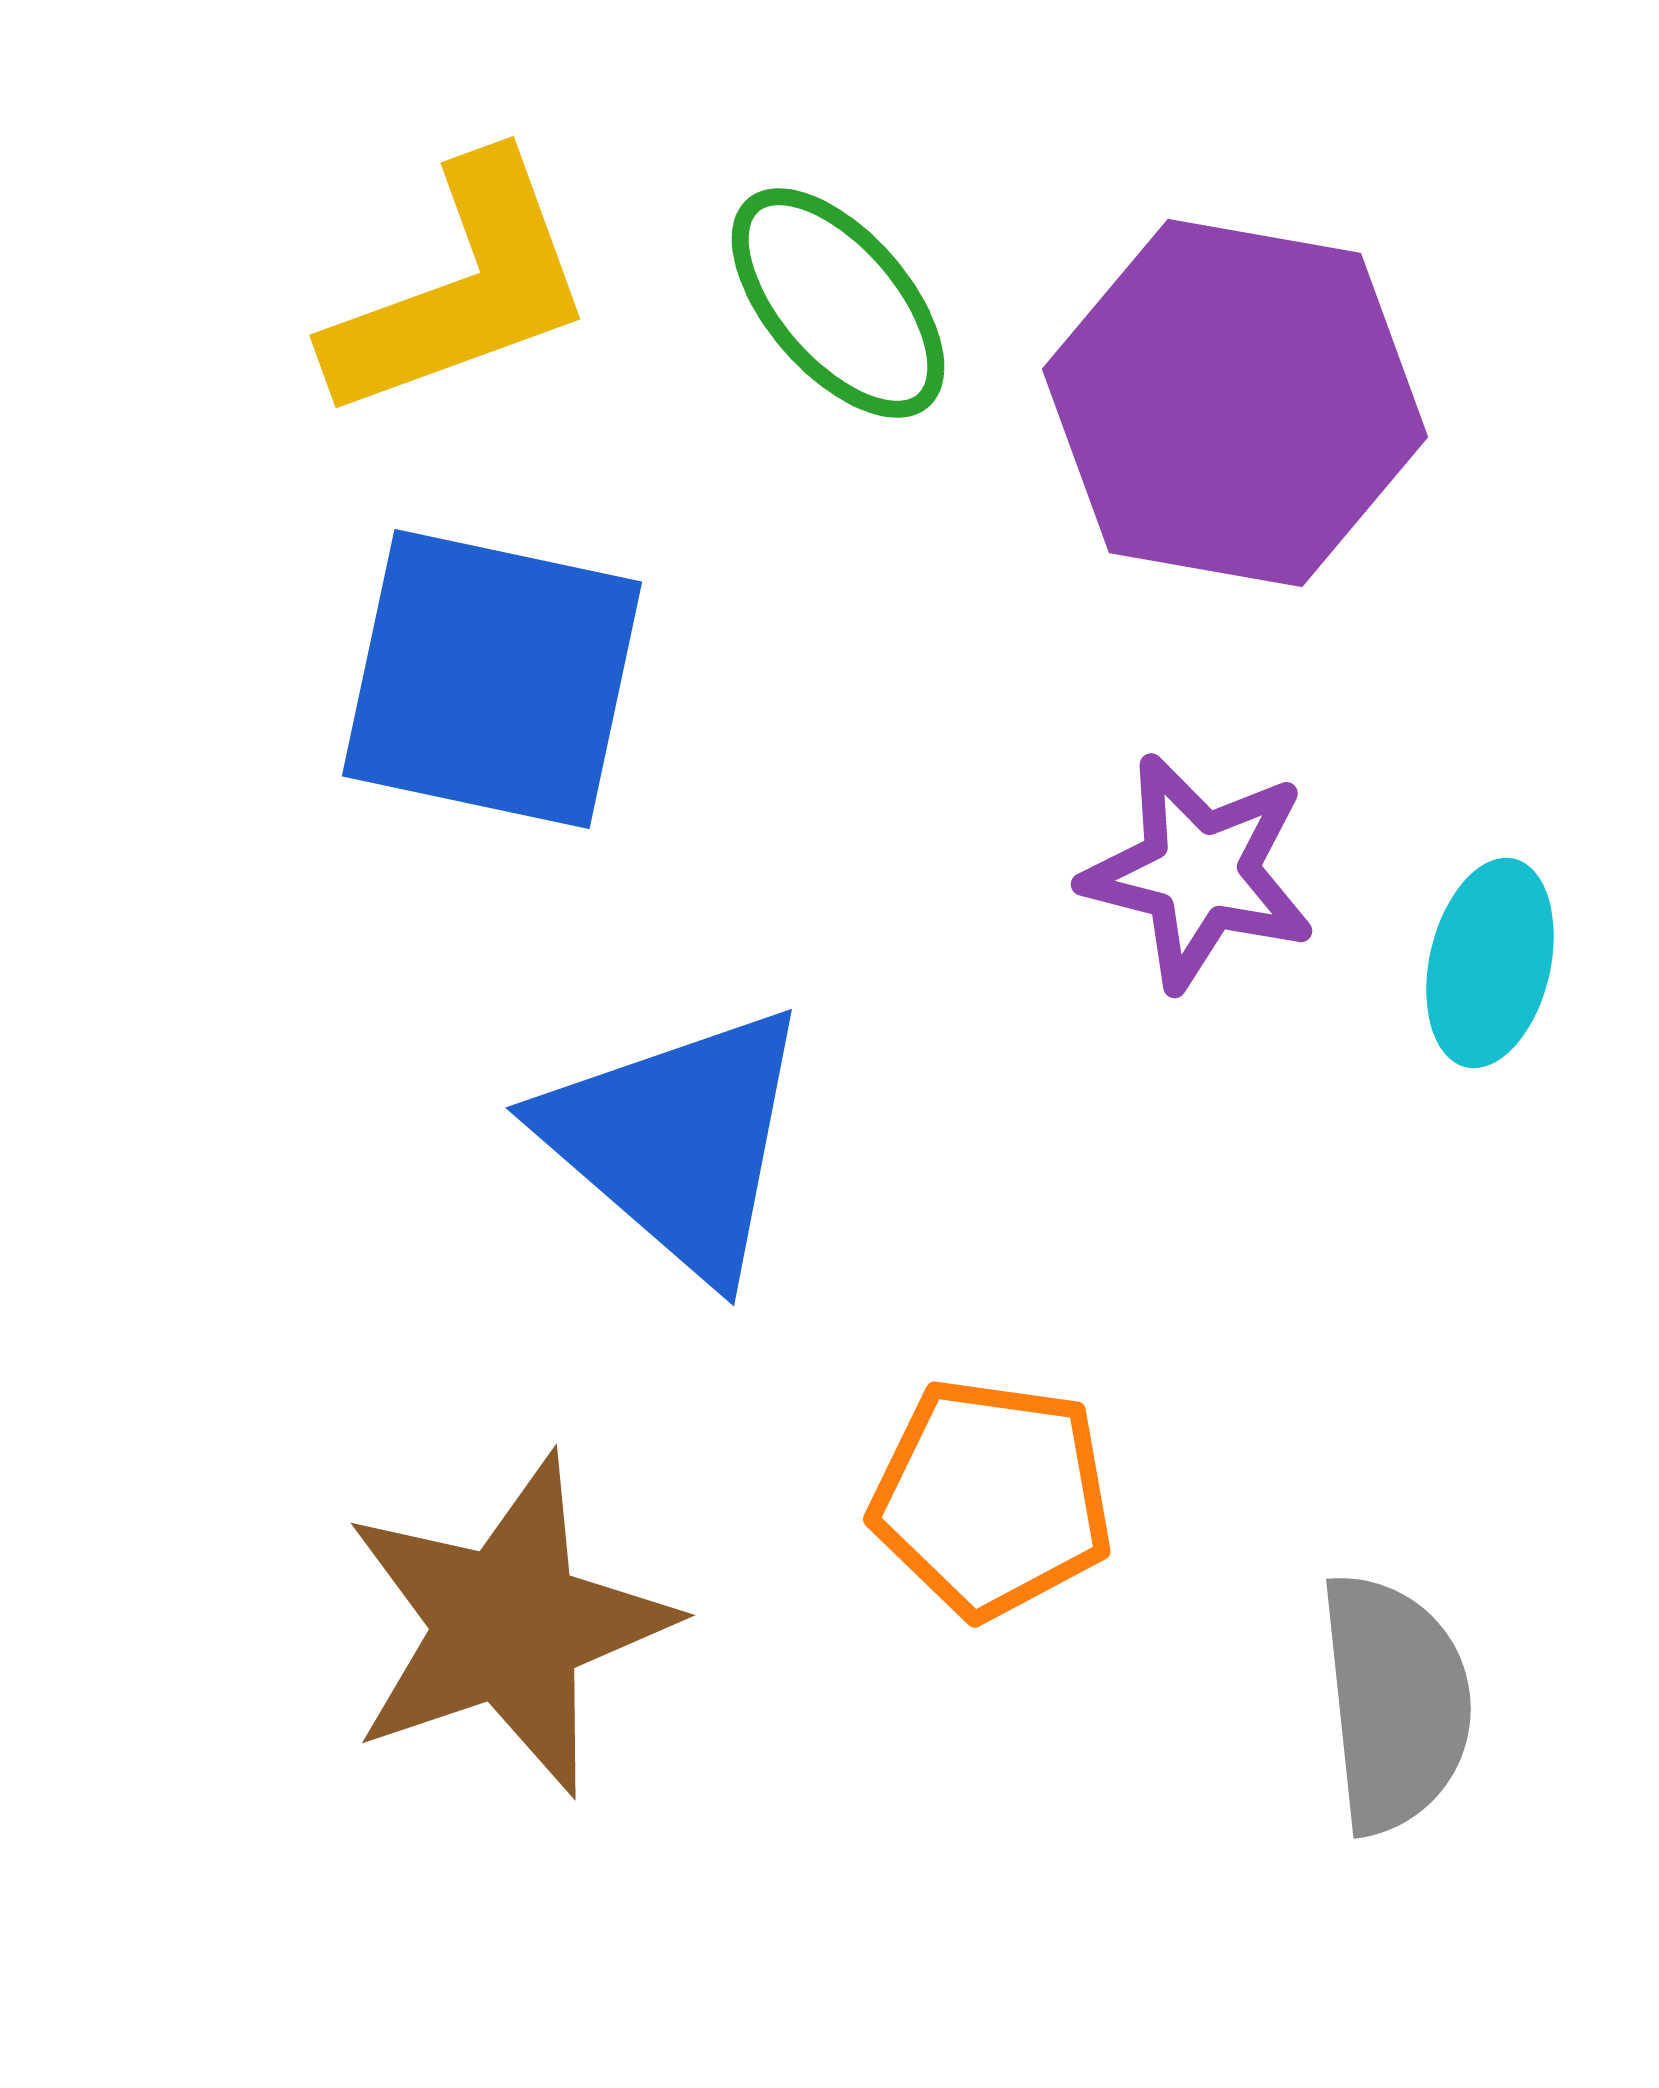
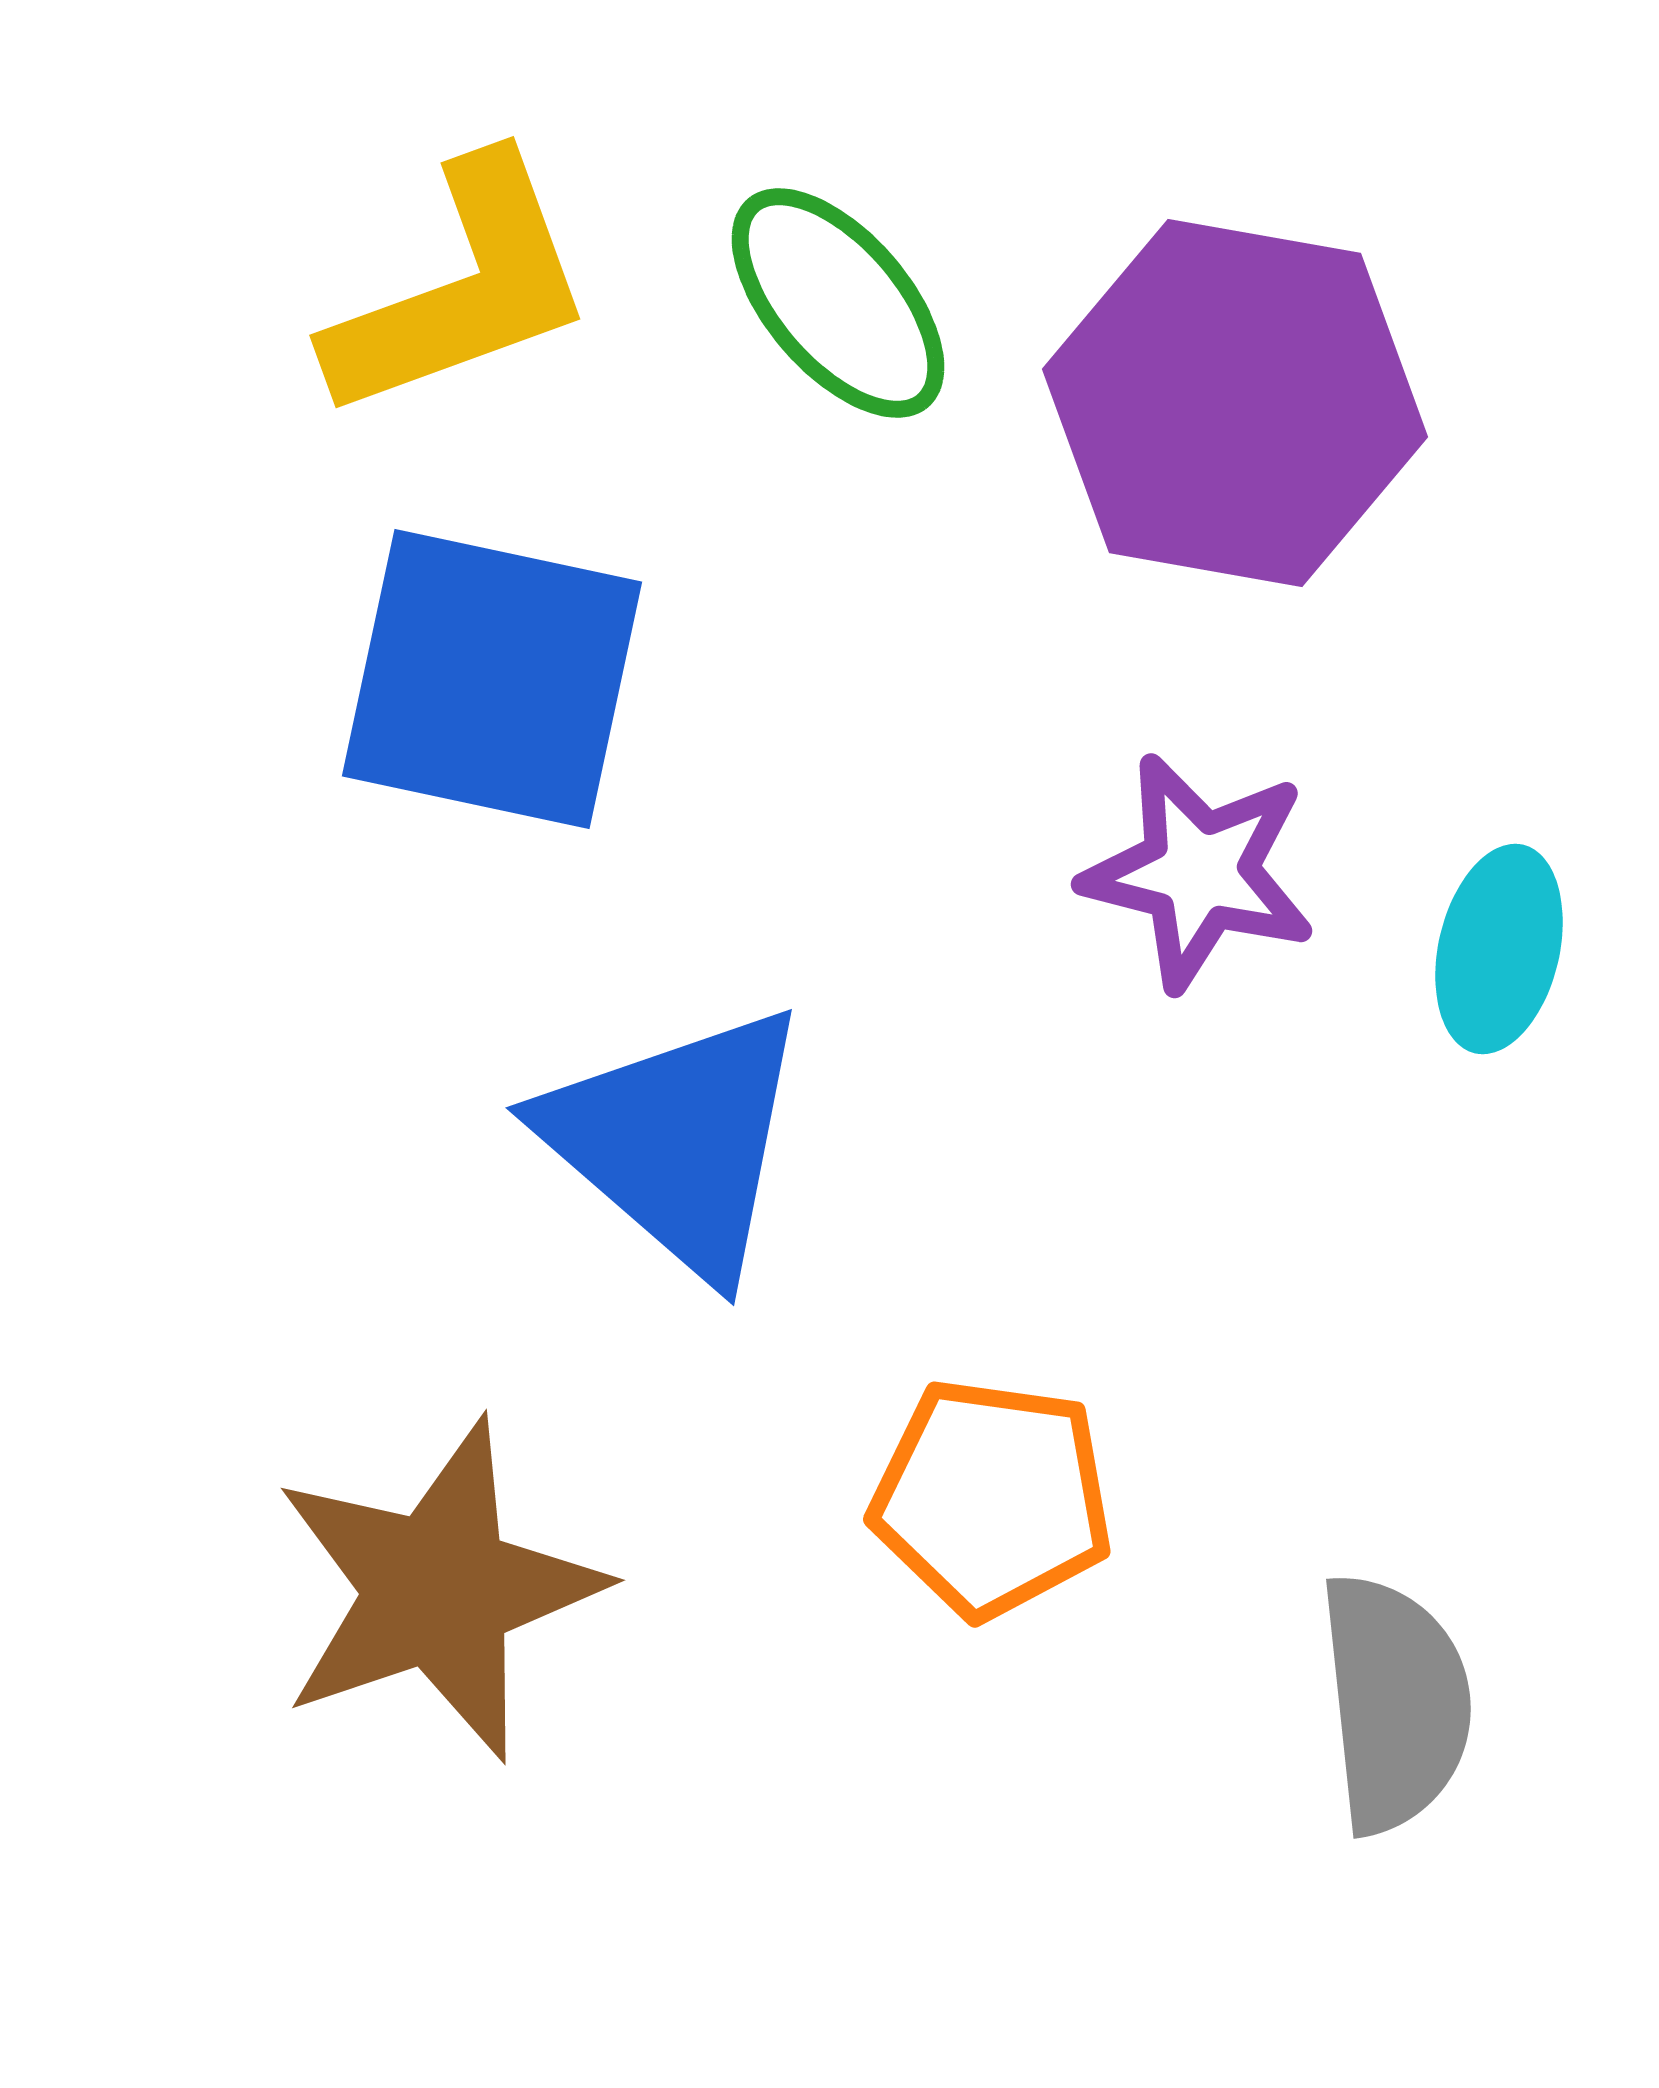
cyan ellipse: moved 9 px right, 14 px up
brown star: moved 70 px left, 35 px up
